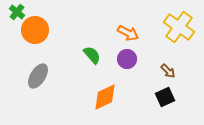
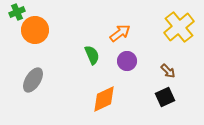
green cross: rotated 28 degrees clockwise
yellow cross: rotated 16 degrees clockwise
orange arrow: moved 8 px left; rotated 65 degrees counterclockwise
green semicircle: rotated 18 degrees clockwise
purple circle: moved 2 px down
gray ellipse: moved 5 px left, 4 px down
orange diamond: moved 1 px left, 2 px down
